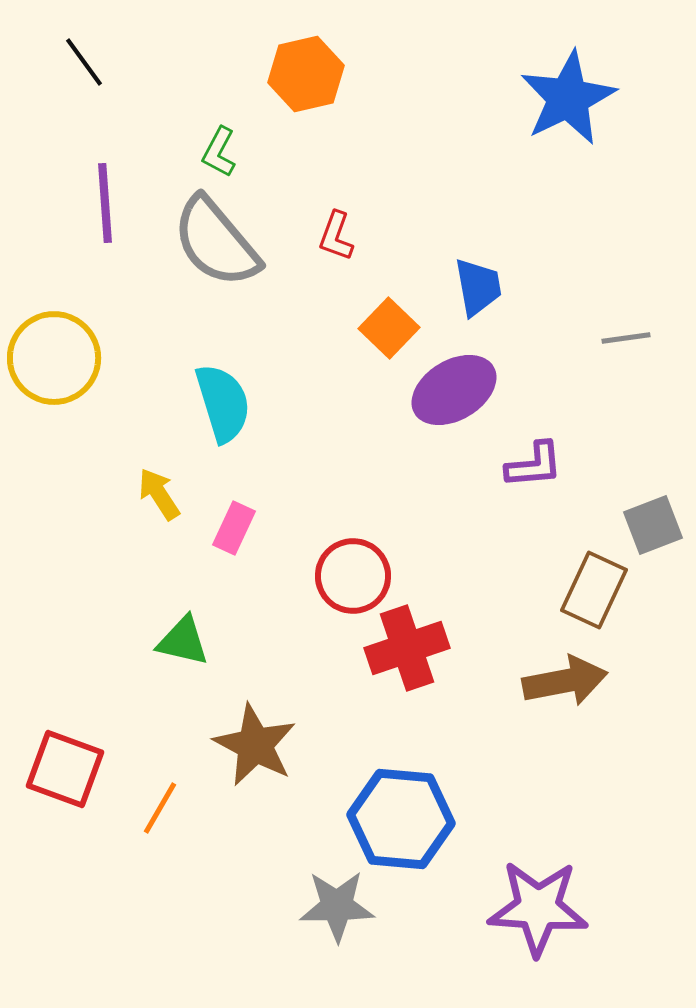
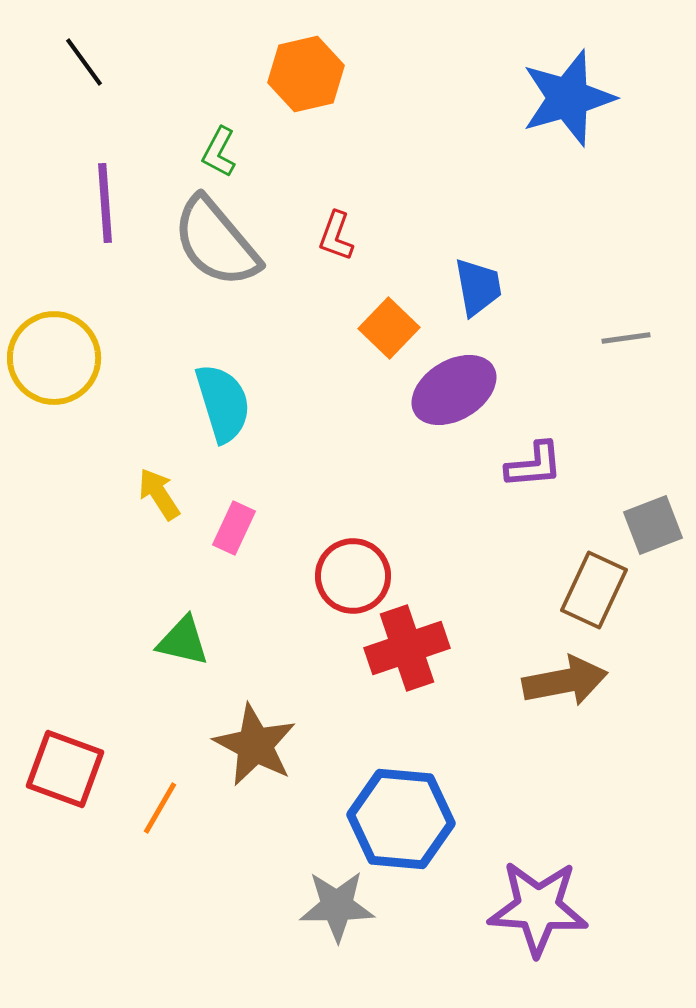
blue star: rotated 10 degrees clockwise
